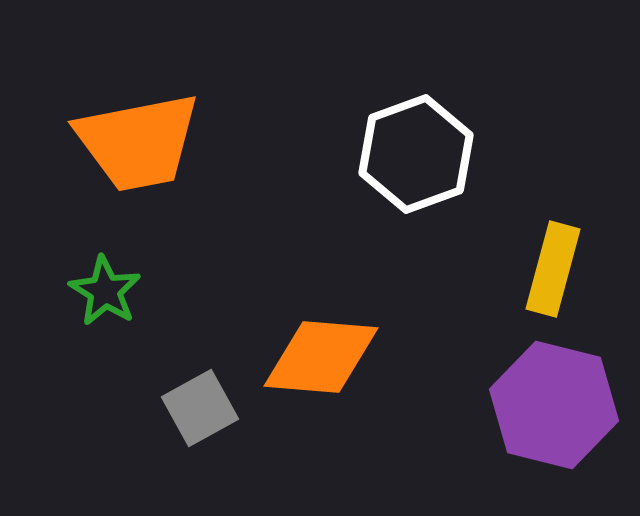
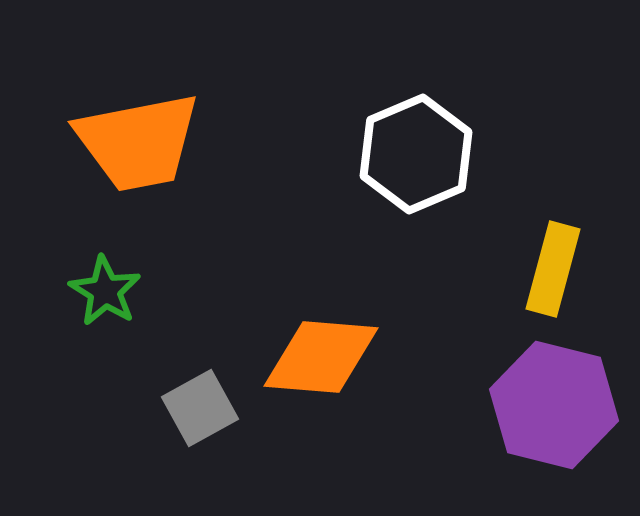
white hexagon: rotated 3 degrees counterclockwise
